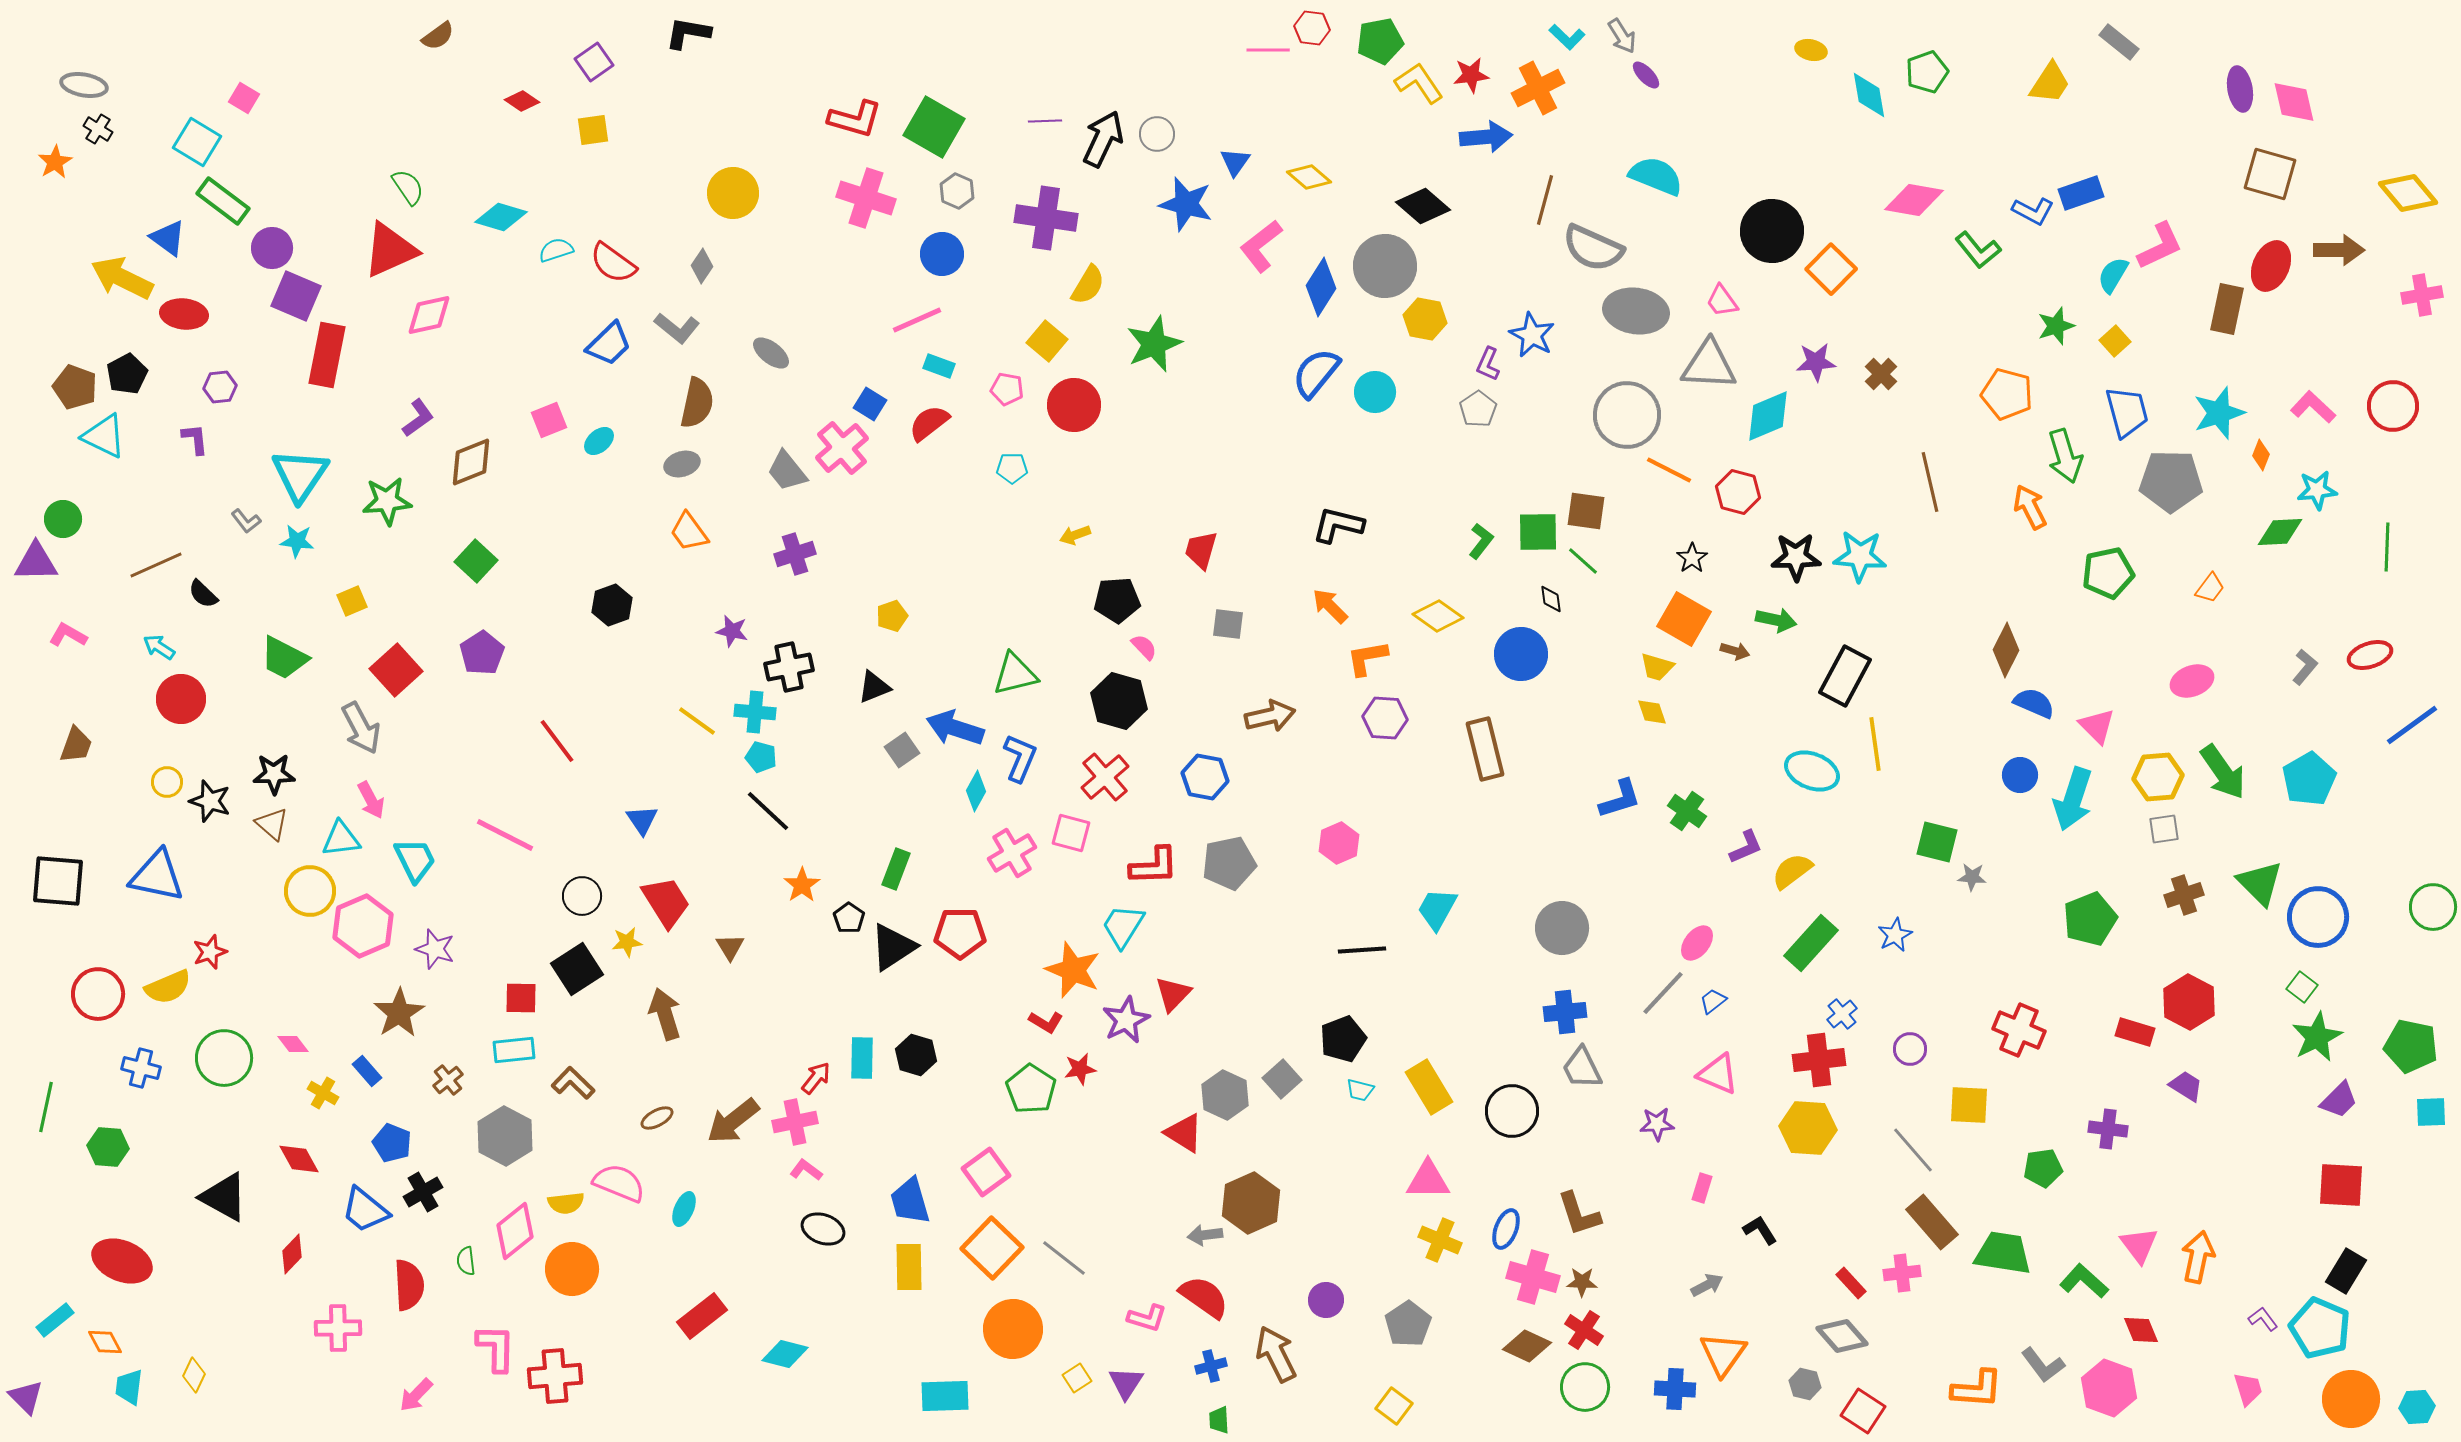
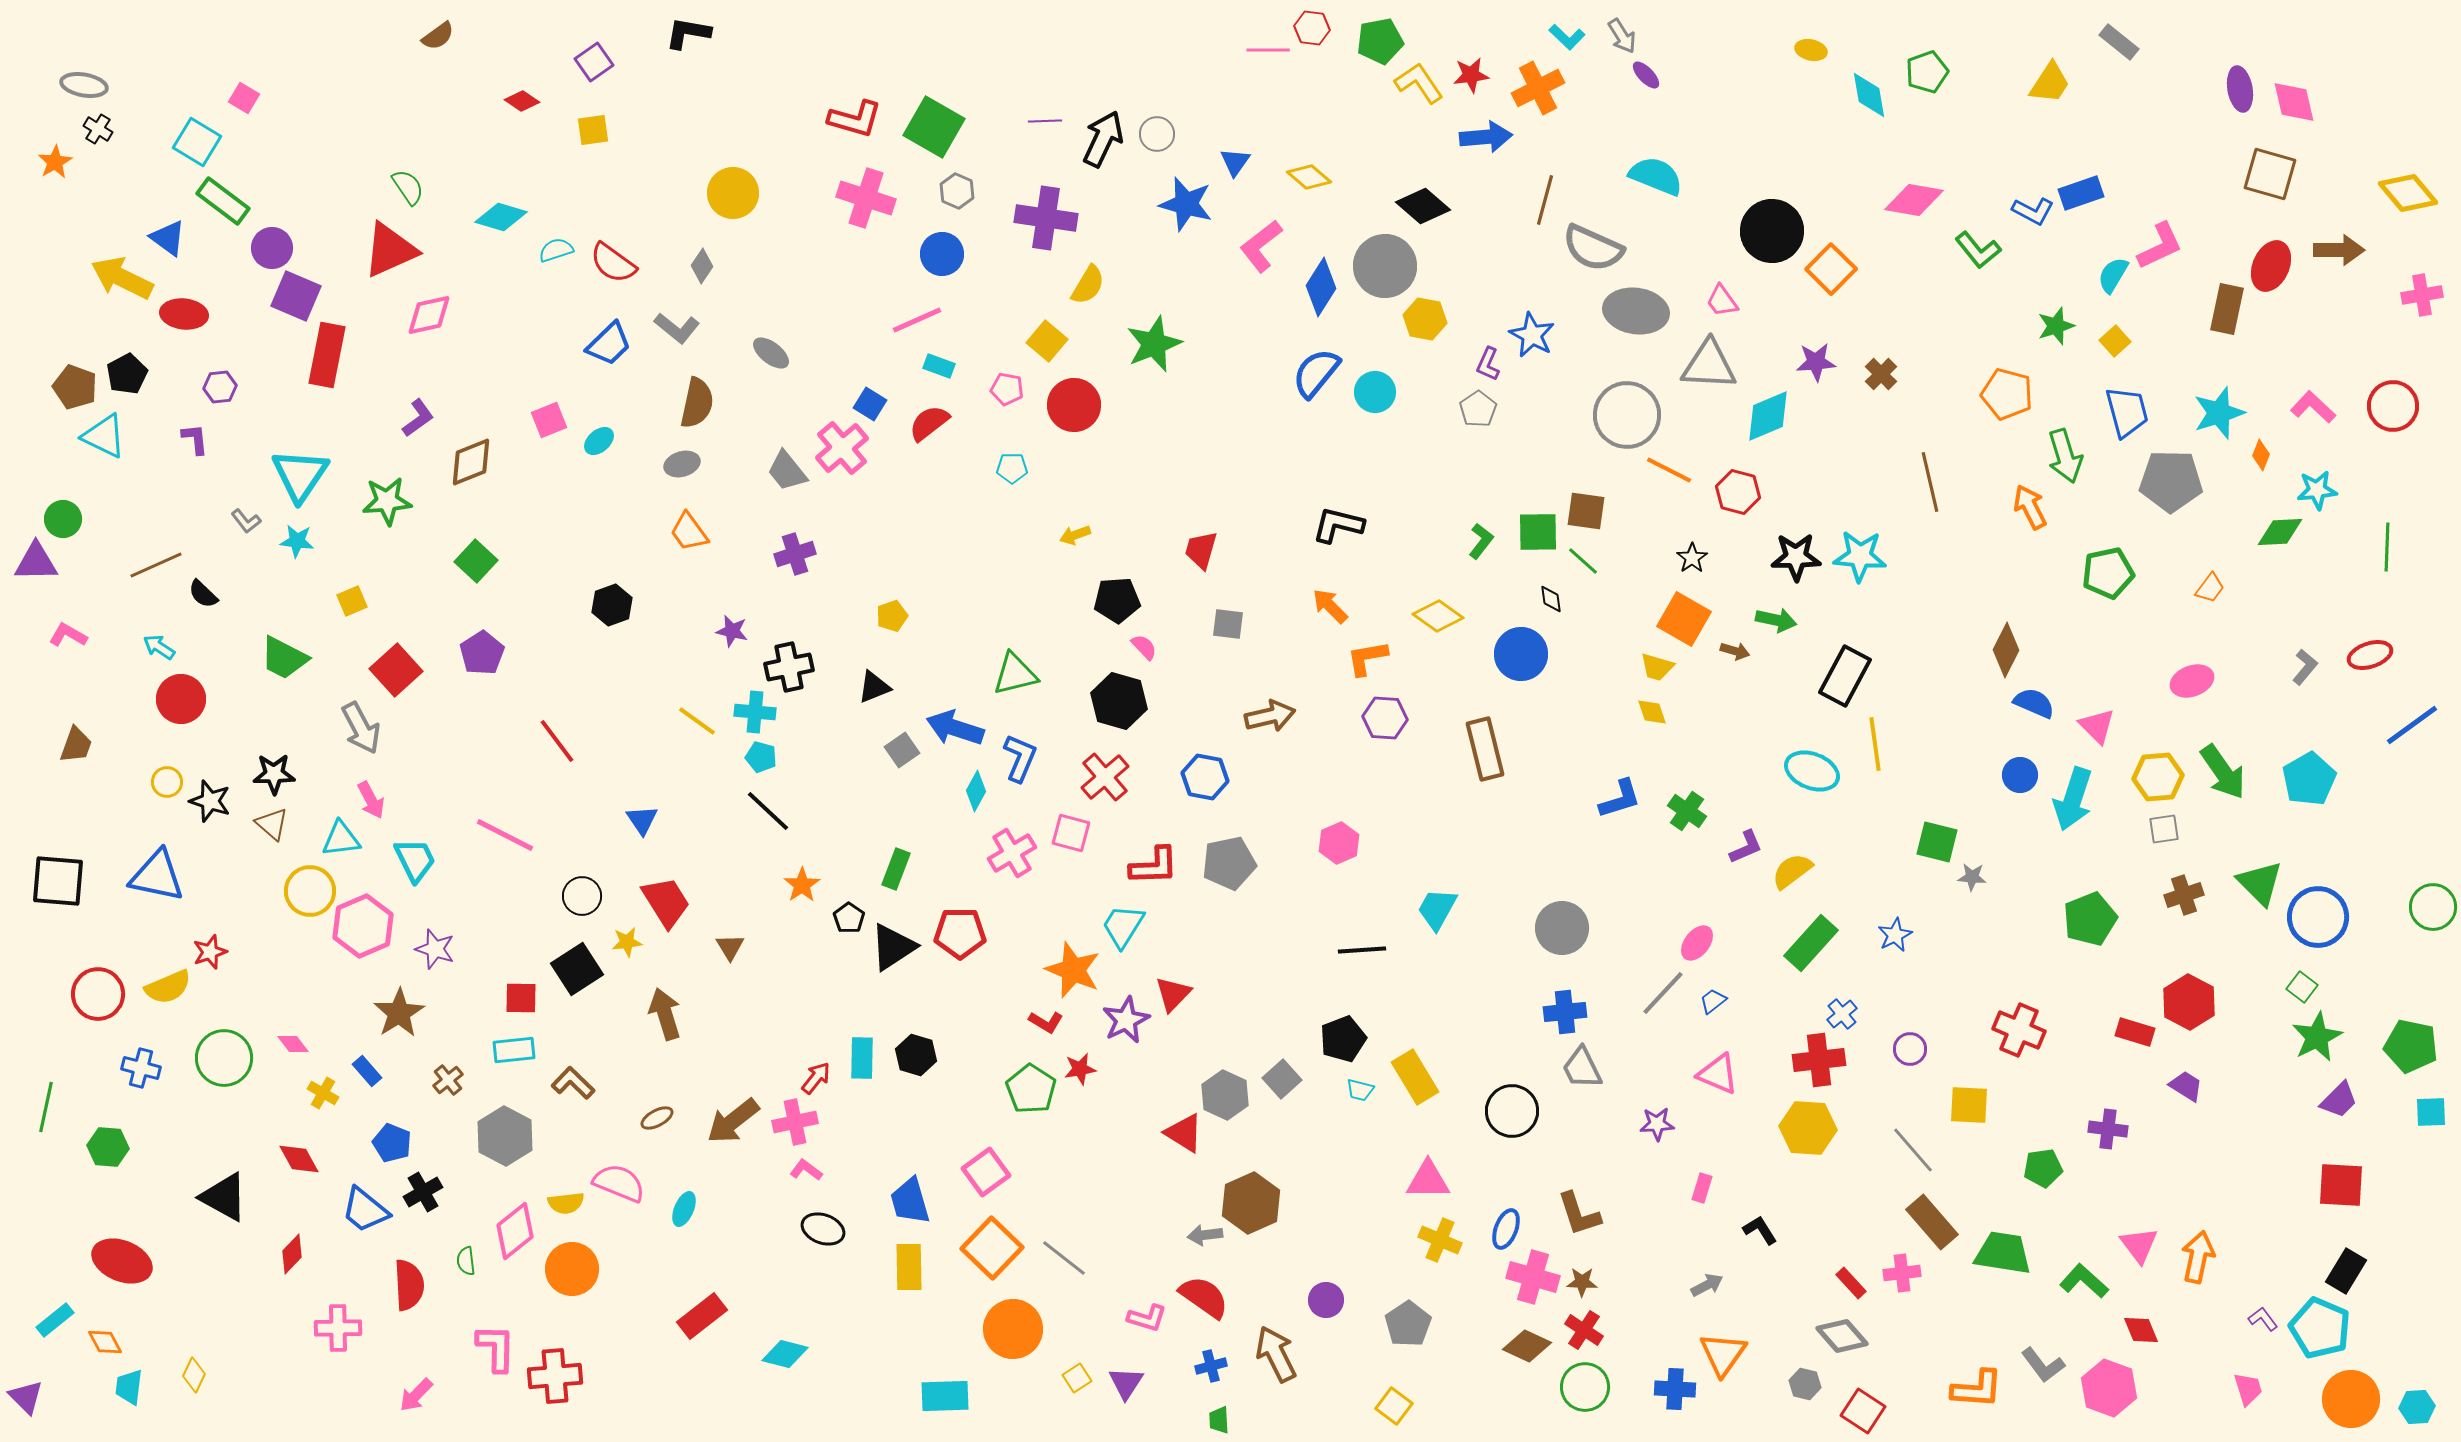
yellow rectangle at (1429, 1087): moved 14 px left, 10 px up
